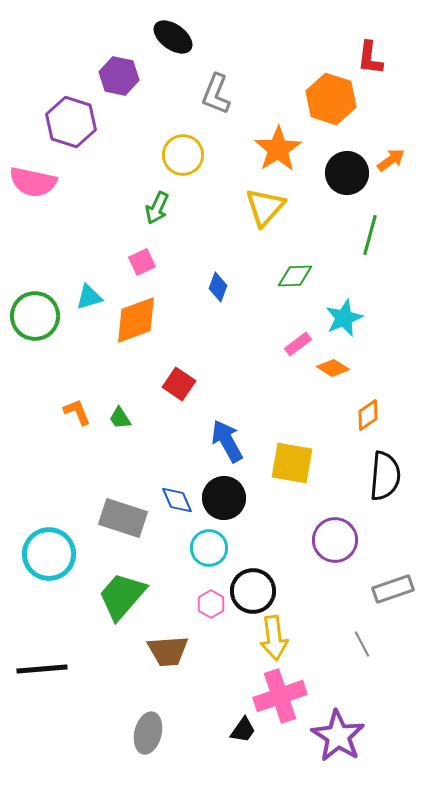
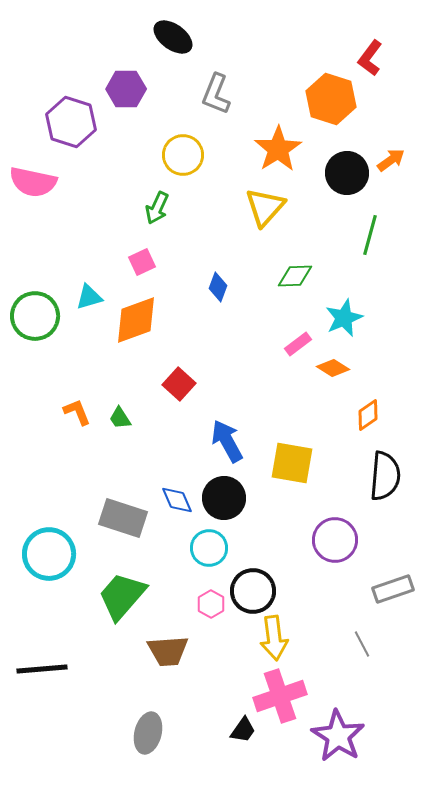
red L-shape at (370, 58): rotated 30 degrees clockwise
purple hexagon at (119, 76): moved 7 px right, 13 px down; rotated 12 degrees counterclockwise
red square at (179, 384): rotated 8 degrees clockwise
